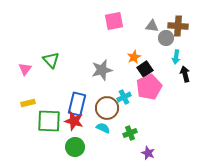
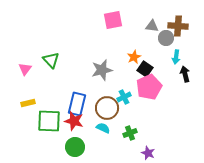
pink square: moved 1 px left, 1 px up
black square: rotated 21 degrees counterclockwise
